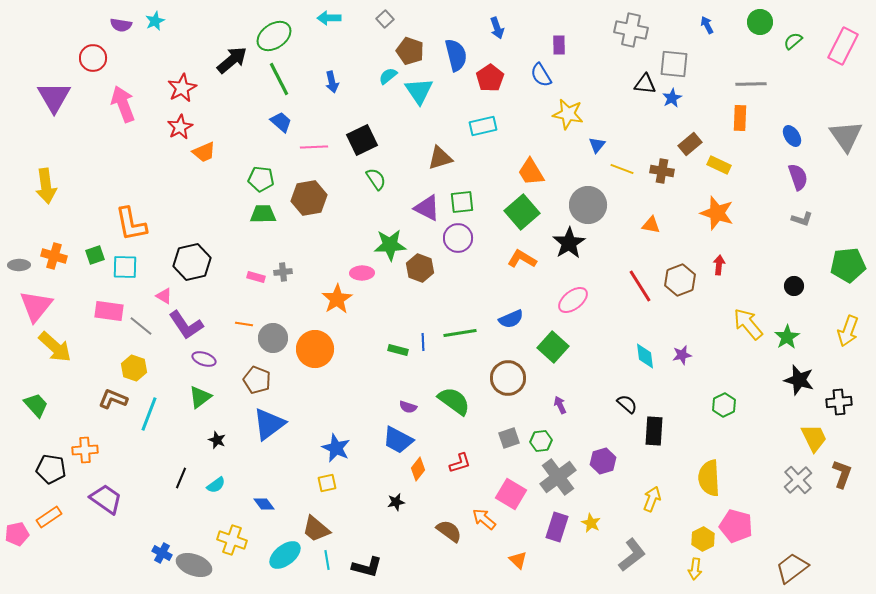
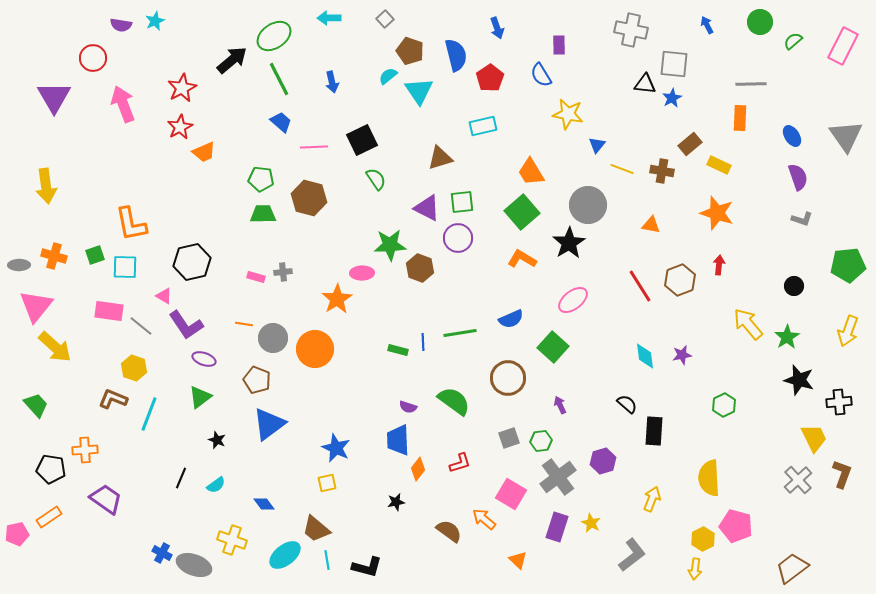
brown hexagon at (309, 198): rotated 24 degrees clockwise
blue trapezoid at (398, 440): rotated 60 degrees clockwise
